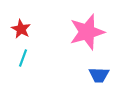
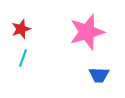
red star: rotated 24 degrees clockwise
